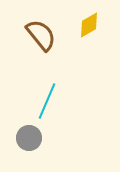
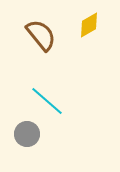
cyan line: rotated 72 degrees counterclockwise
gray circle: moved 2 px left, 4 px up
